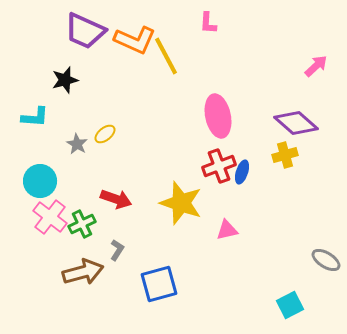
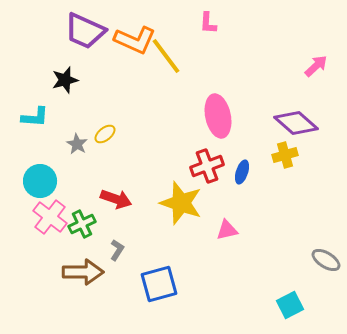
yellow line: rotated 9 degrees counterclockwise
red cross: moved 12 px left
brown arrow: rotated 15 degrees clockwise
